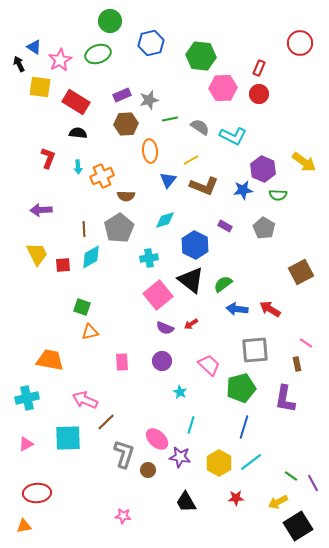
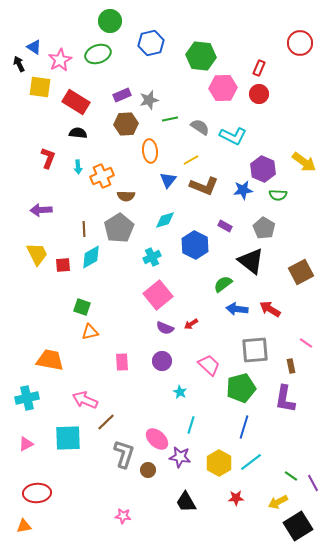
cyan cross at (149, 258): moved 3 px right, 1 px up; rotated 18 degrees counterclockwise
black triangle at (191, 280): moved 60 px right, 19 px up
brown rectangle at (297, 364): moved 6 px left, 2 px down
